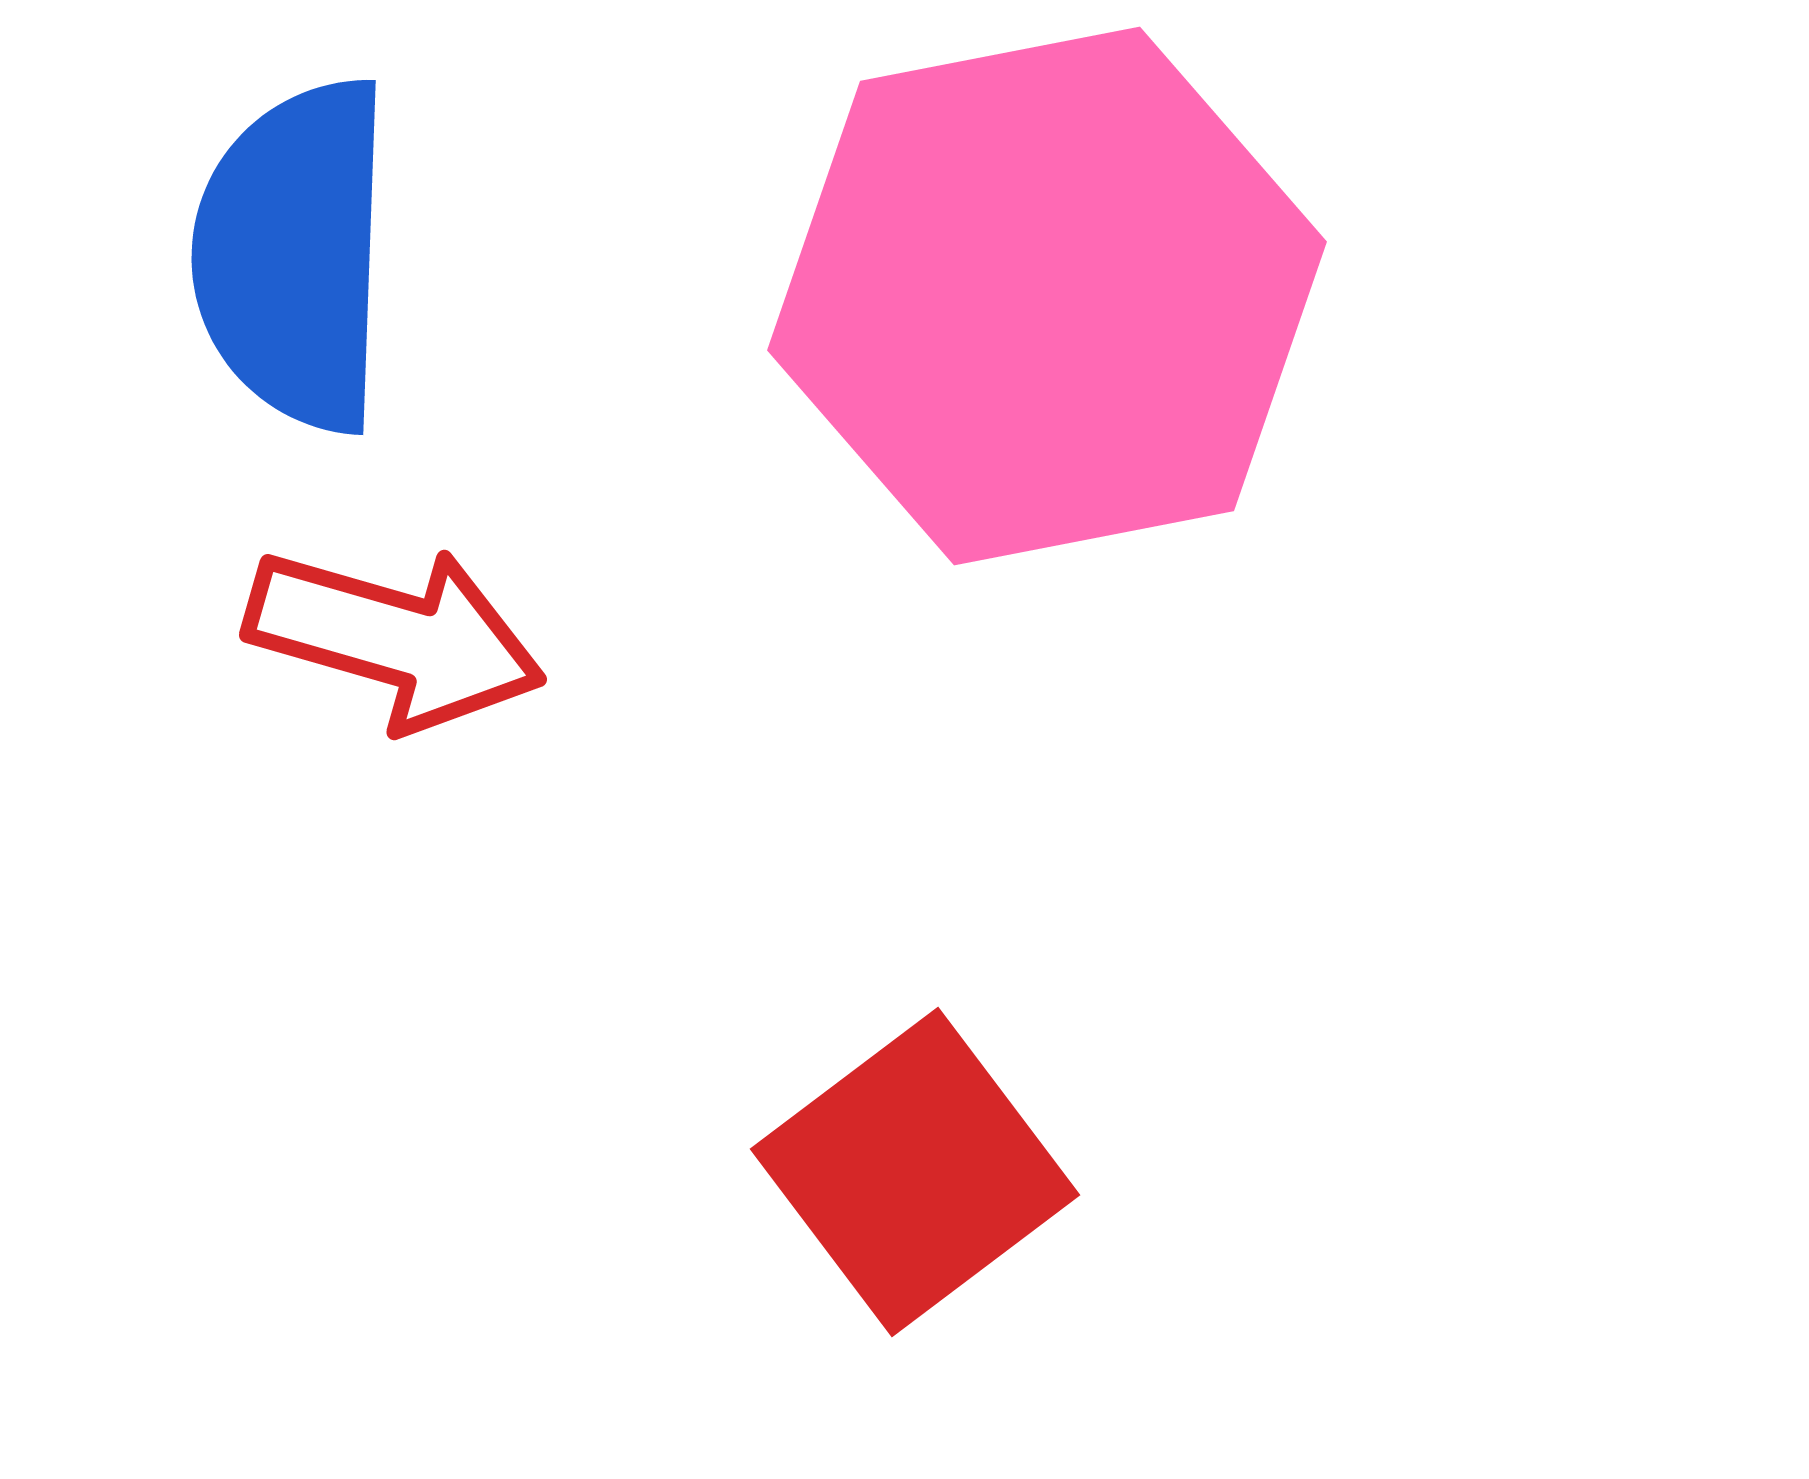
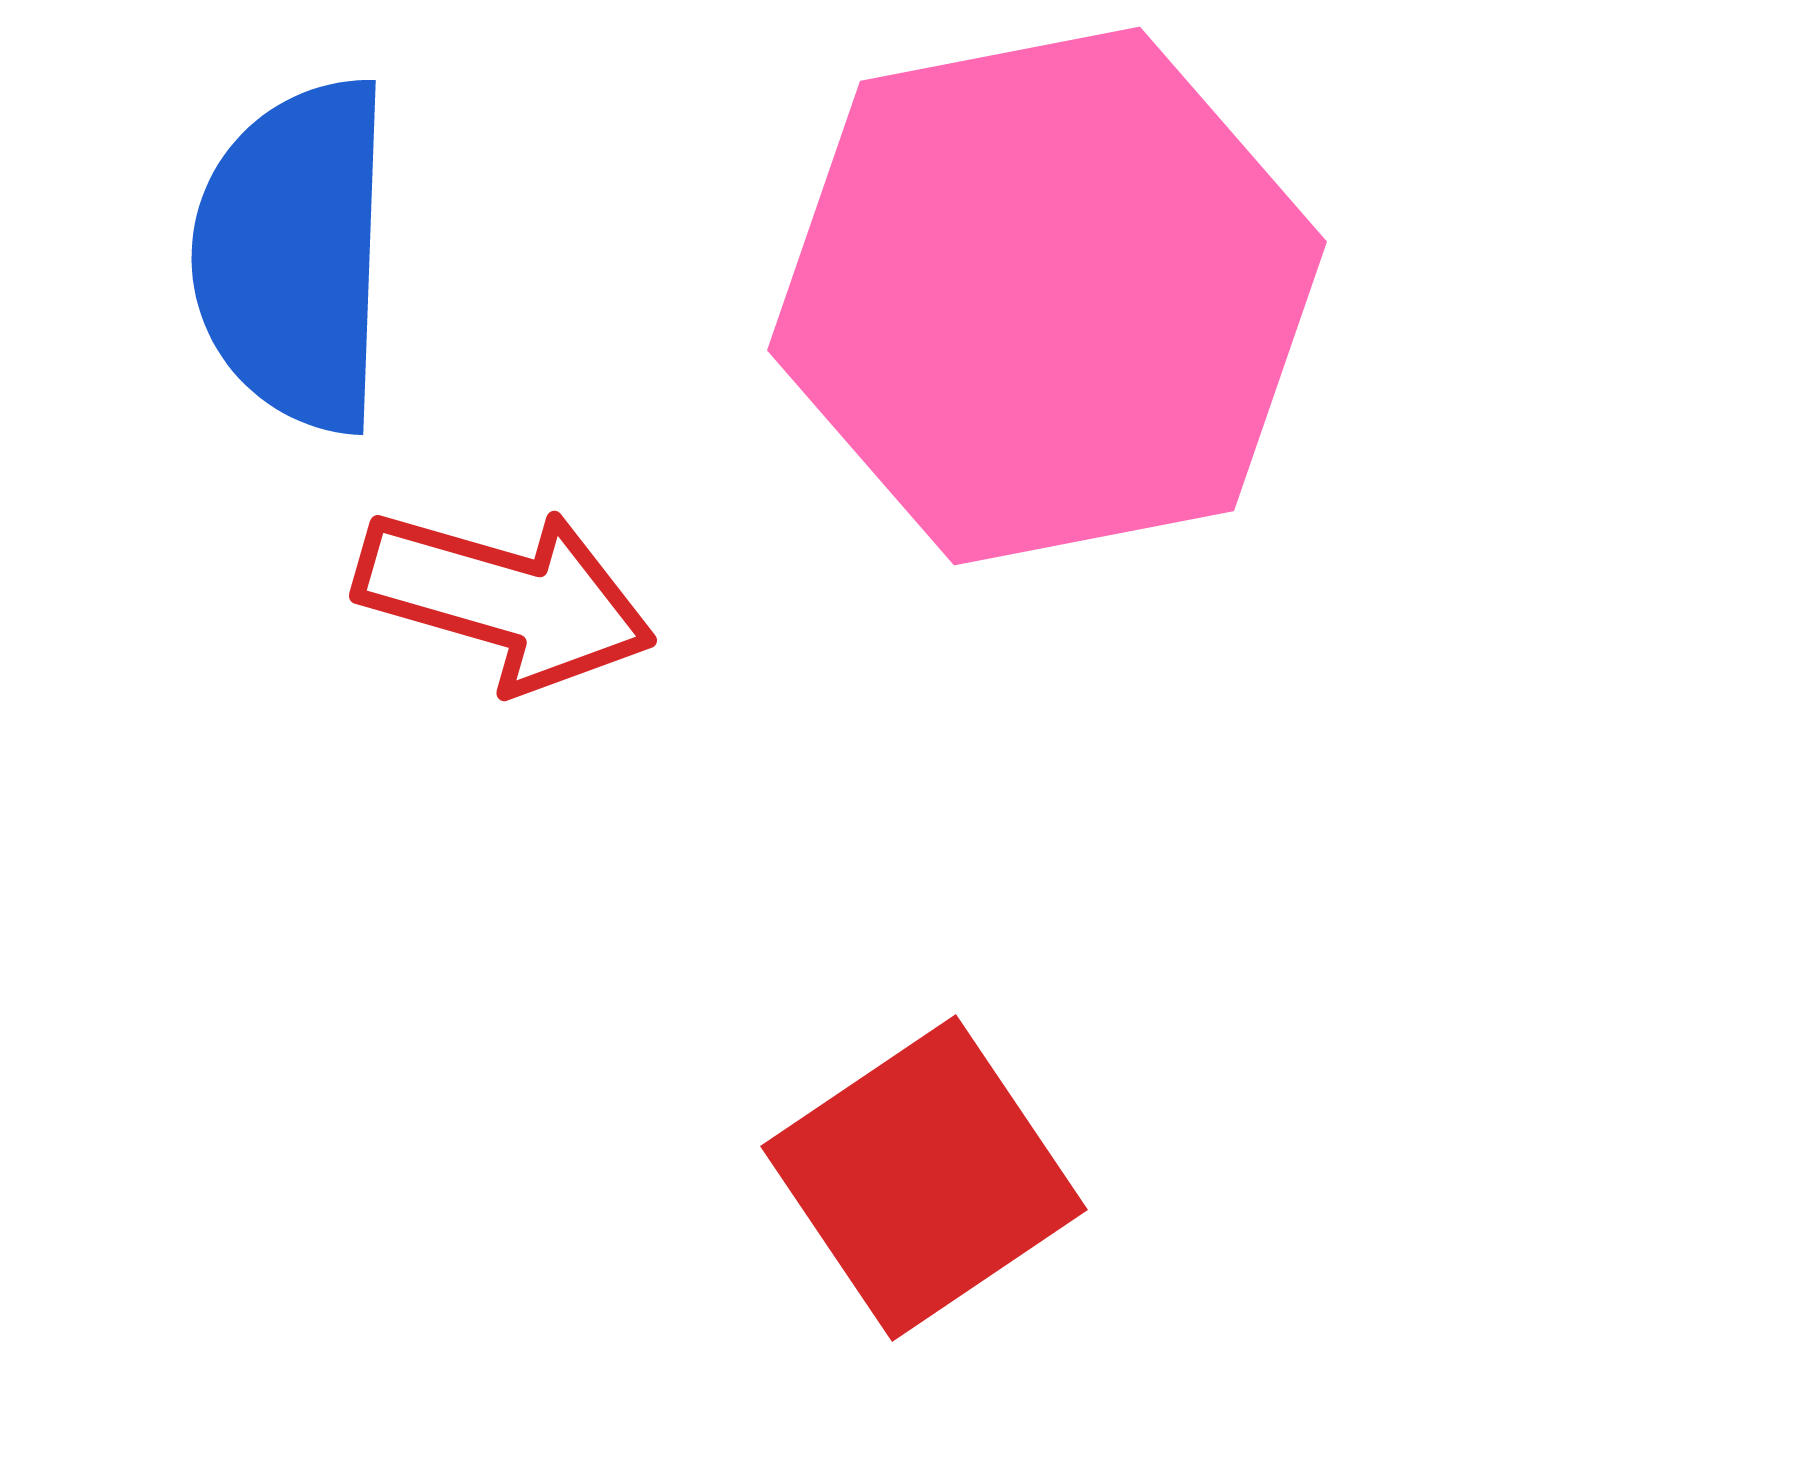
red arrow: moved 110 px right, 39 px up
red square: moved 9 px right, 6 px down; rotated 3 degrees clockwise
